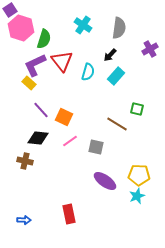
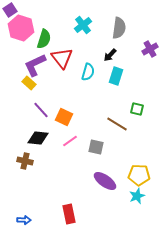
cyan cross: rotated 18 degrees clockwise
red triangle: moved 3 px up
cyan rectangle: rotated 24 degrees counterclockwise
